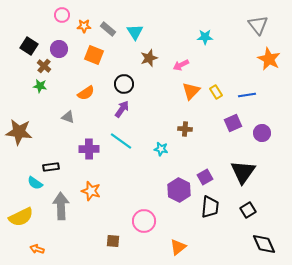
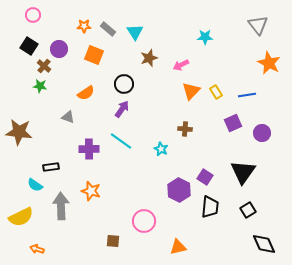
pink circle at (62, 15): moved 29 px left
orange star at (269, 59): moved 4 px down
cyan star at (161, 149): rotated 16 degrees clockwise
purple square at (205, 177): rotated 28 degrees counterclockwise
cyan semicircle at (35, 183): moved 2 px down
orange triangle at (178, 247): rotated 24 degrees clockwise
